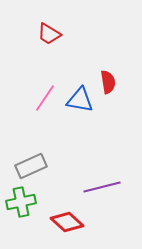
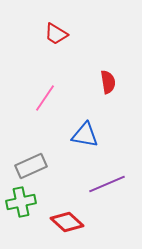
red trapezoid: moved 7 px right
blue triangle: moved 5 px right, 35 px down
purple line: moved 5 px right, 3 px up; rotated 9 degrees counterclockwise
